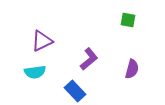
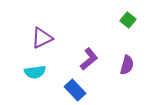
green square: rotated 28 degrees clockwise
purple triangle: moved 3 px up
purple semicircle: moved 5 px left, 4 px up
blue rectangle: moved 1 px up
